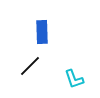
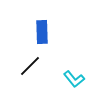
cyan L-shape: rotated 20 degrees counterclockwise
